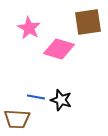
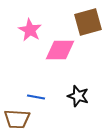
brown square: rotated 8 degrees counterclockwise
pink star: moved 1 px right, 2 px down
pink diamond: moved 1 px right, 1 px down; rotated 16 degrees counterclockwise
black star: moved 17 px right, 4 px up
